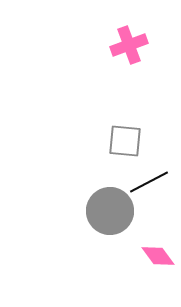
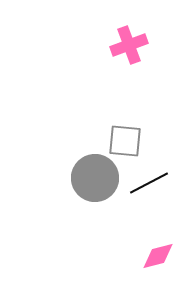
black line: moved 1 px down
gray circle: moved 15 px left, 33 px up
pink diamond: rotated 68 degrees counterclockwise
